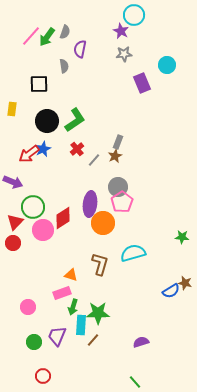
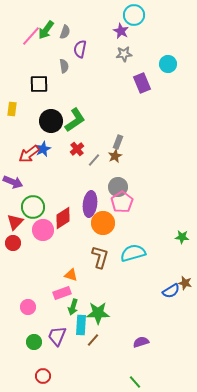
green arrow at (47, 37): moved 1 px left, 7 px up
cyan circle at (167, 65): moved 1 px right, 1 px up
black circle at (47, 121): moved 4 px right
brown L-shape at (100, 264): moved 7 px up
